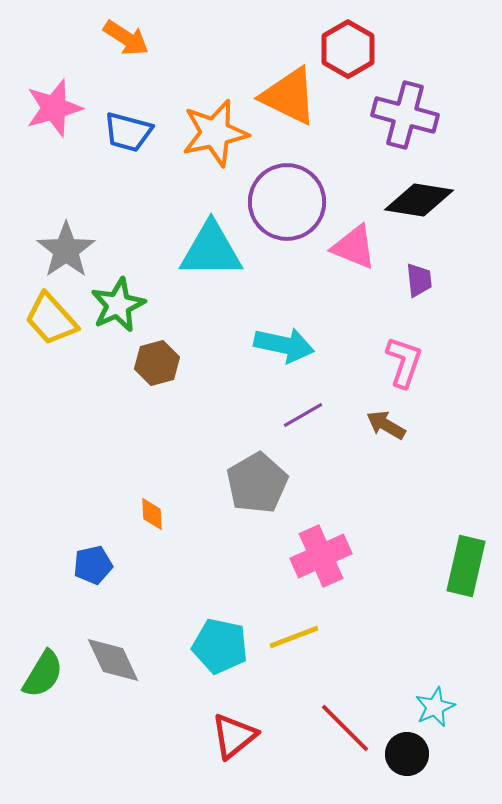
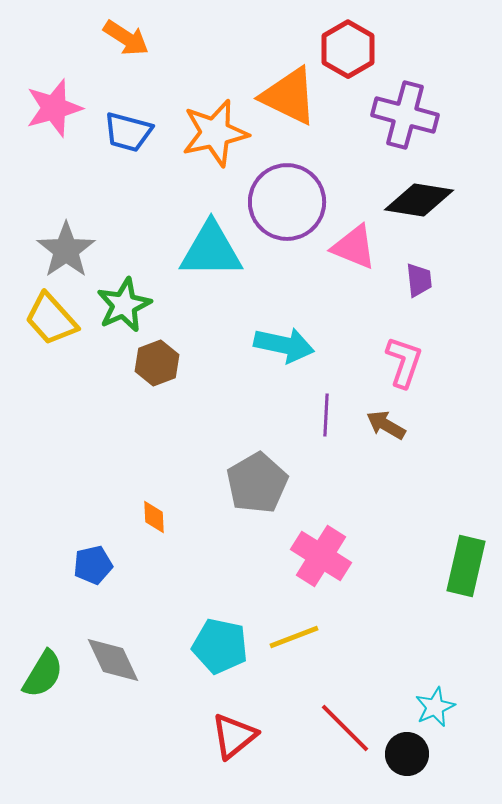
green star: moved 6 px right
brown hexagon: rotated 6 degrees counterclockwise
purple line: moved 23 px right; rotated 57 degrees counterclockwise
orange diamond: moved 2 px right, 3 px down
pink cross: rotated 34 degrees counterclockwise
